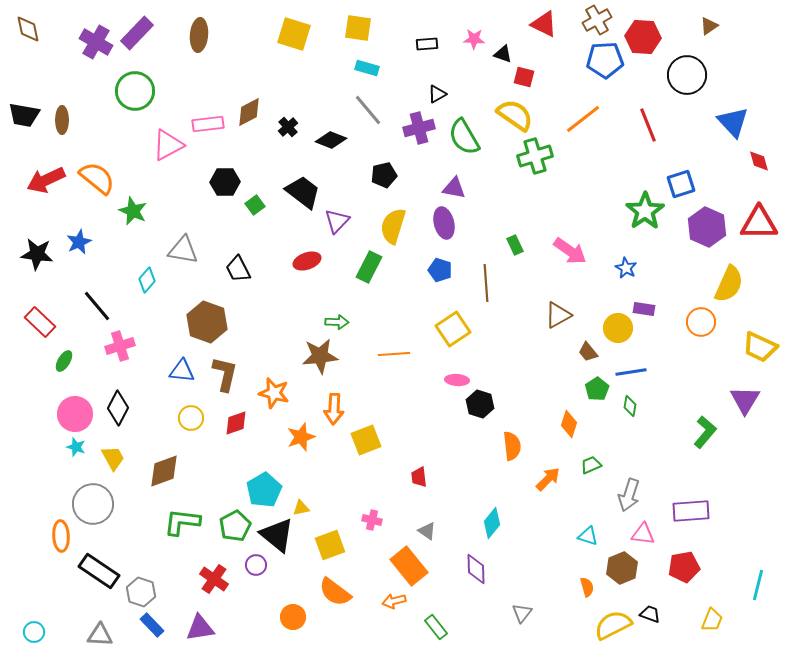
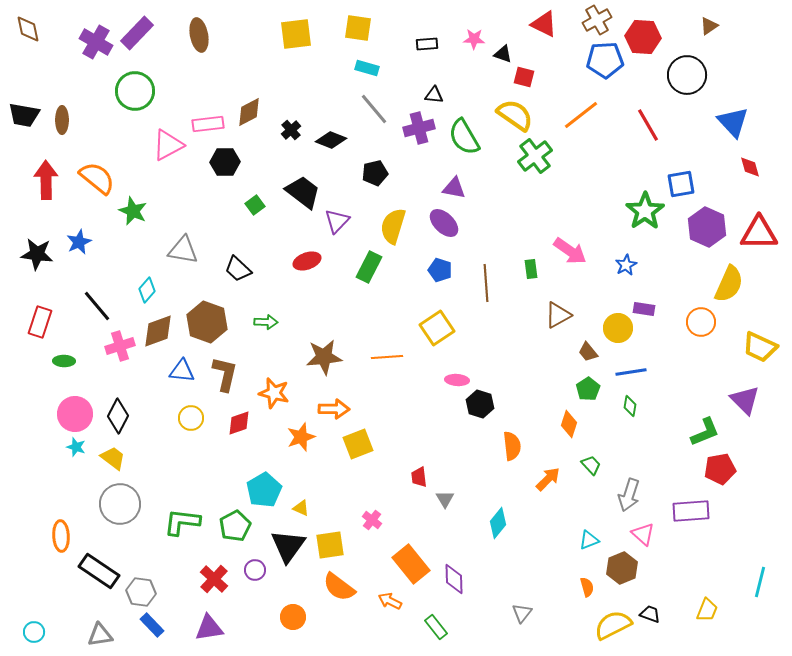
yellow square at (294, 34): moved 2 px right; rotated 24 degrees counterclockwise
brown ellipse at (199, 35): rotated 16 degrees counterclockwise
black triangle at (437, 94): moved 3 px left, 1 px down; rotated 36 degrees clockwise
gray line at (368, 110): moved 6 px right, 1 px up
orange line at (583, 119): moved 2 px left, 4 px up
red line at (648, 125): rotated 8 degrees counterclockwise
black cross at (288, 127): moved 3 px right, 3 px down
green cross at (535, 156): rotated 20 degrees counterclockwise
red diamond at (759, 161): moved 9 px left, 6 px down
black pentagon at (384, 175): moved 9 px left, 2 px up
red arrow at (46, 180): rotated 114 degrees clockwise
black hexagon at (225, 182): moved 20 px up
blue square at (681, 184): rotated 8 degrees clockwise
purple ellipse at (444, 223): rotated 32 degrees counterclockwise
red triangle at (759, 223): moved 10 px down
green rectangle at (515, 245): moved 16 px right, 24 px down; rotated 18 degrees clockwise
blue star at (626, 268): moved 3 px up; rotated 15 degrees clockwise
black trapezoid at (238, 269): rotated 20 degrees counterclockwise
cyan diamond at (147, 280): moved 10 px down
red rectangle at (40, 322): rotated 64 degrees clockwise
green arrow at (337, 322): moved 71 px left
yellow square at (453, 329): moved 16 px left, 1 px up
orange line at (394, 354): moved 7 px left, 3 px down
brown star at (320, 356): moved 4 px right, 1 px down
green ellipse at (64, 361): rotated 60 degrees clockwise
green pentagon at (597, 389): moved 9 px left
purple triangle at (745, 400): rotated 16 degrees counterclockwise
black diamond at (118, 408): moved 8 px down
orange arrow at (334, 409): rotated 92 degrees counterclockwise
red diamond at (236, 423): moved 3 px right
green L-shape at (705, 432): rotated 28 degrees clockwise
yellow square at (366, 440): moved 8 px left, 4 px down
yellow trapezoid at (113, 458): rotated 24 degrees counterclockwise
green trapezoid at (591, 465): rotated 70 degrees clockwise
brown diamond at (164, 471): moved 6 px left, 140 px up
gray circle at (93, 504): moved 27 px right
yellow triangle at (301, 508): rotated 36 degrees clockwise
pink cross at (372, 520): rotated 24 degrees clockwise
cyan diamond at (492, 523): moved 6 px right
gray triangle at (427, 531): moved 18 px right, 32 px up; rotated 24 degrees clockwise
pink triangle at (643, 534): rotated 35 degrees clockwise
black triangle at (277, 535): moved 11 px right, 11 px down; rotated 27 degrees clockwise
cyan triangle at (588, 536): moved 1 px right, 4 px down; rotated 40 degrees counterclockwise
yellow square at (330, 545): rotated 12 degrees clockwise
purple circle at (256, 565): moved 1 px left, 5 px down
orange rectangle at (409, 566): moved 2 px right, 2 px up
red pentagon at (684, 567): moved 36 px right, 98 px up
purple diamond at (476, 569): moved 22 px left, 10 px down
red cross at (214, 579): rotated 8 degrees clockwise
cyan line at (758, 585): moved 2 px right, 3 px up
gray hexagon at (141, 592): rotated 12 degrees counterclockwise
orange semicircle at (335, 592): moved 4 px right, 5 px up
orange arrow at (394, 601): moved 4 px left; rotated 40 degrees clockwise
yellow trapezoid at (712, 620): moved 5 px left, 10 px up
purple triangle at (200, 628): moved 9 px right
gray triangle at (100, 635): rotated 12 degrees counterclockwise
